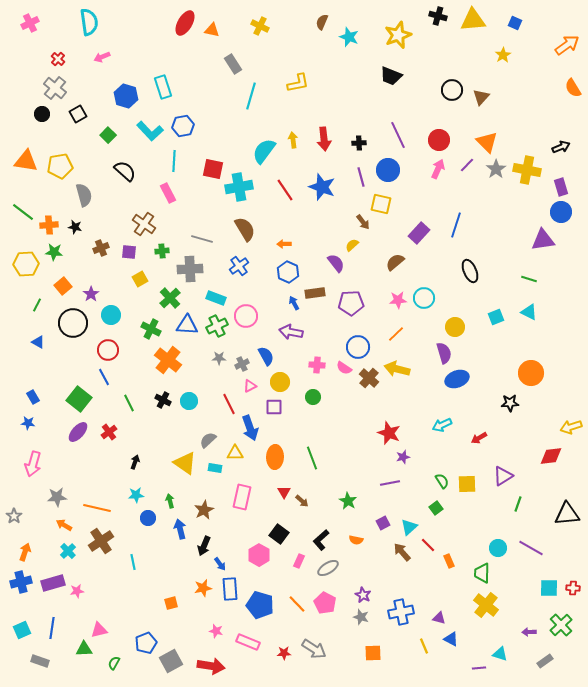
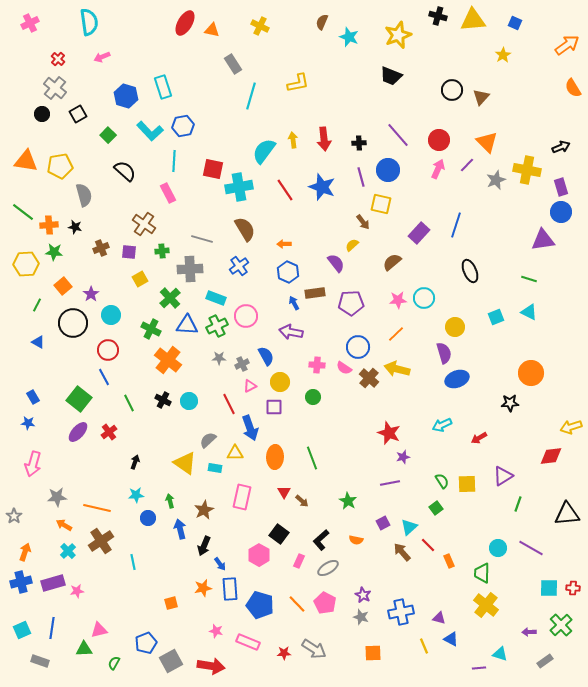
purple line at (398, 135): rotated 16 degrees counterclockwise
gray star at (496, 169): moved 11 px down; rotated 12 degrees clockwise
brown semicircle at (395, 262): moved 3 px left
